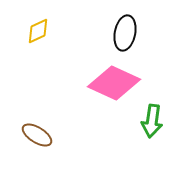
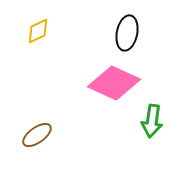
black ellipse: moved 2 px right
brown ellipse: rotated 68 degrees counterclockwise
